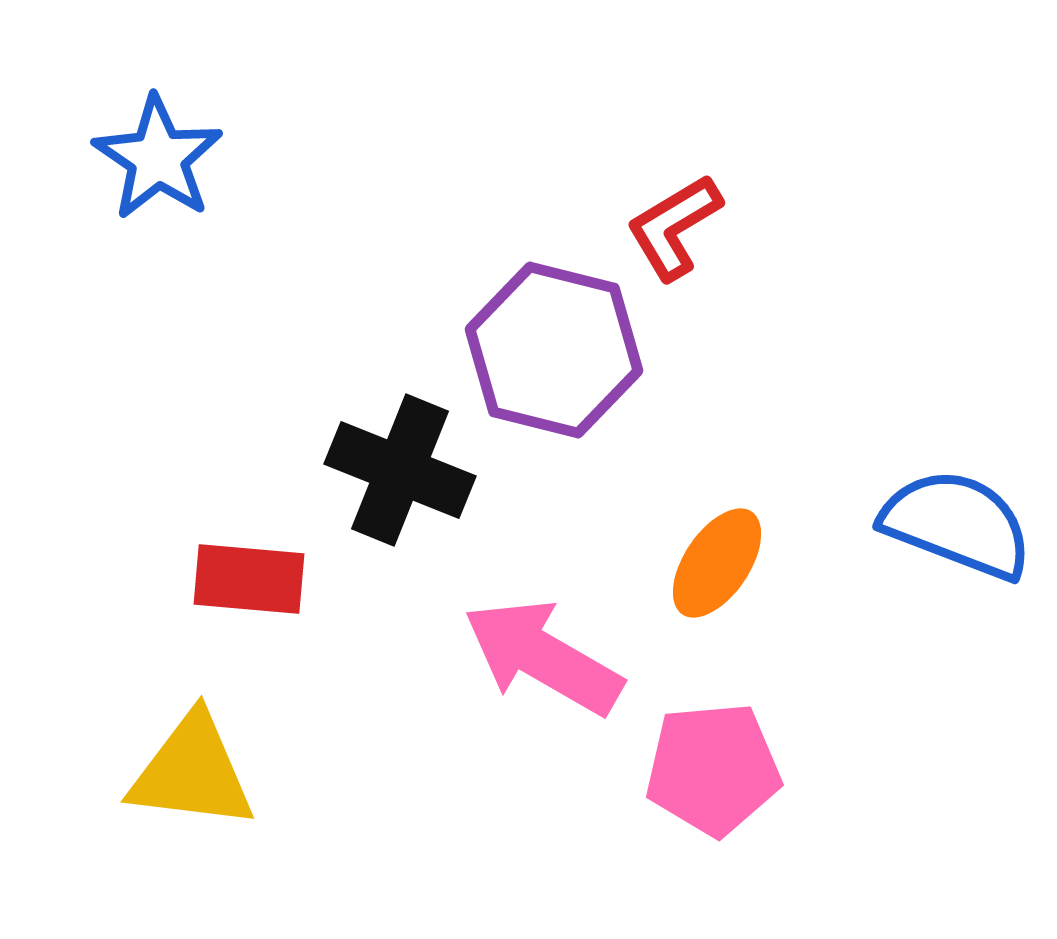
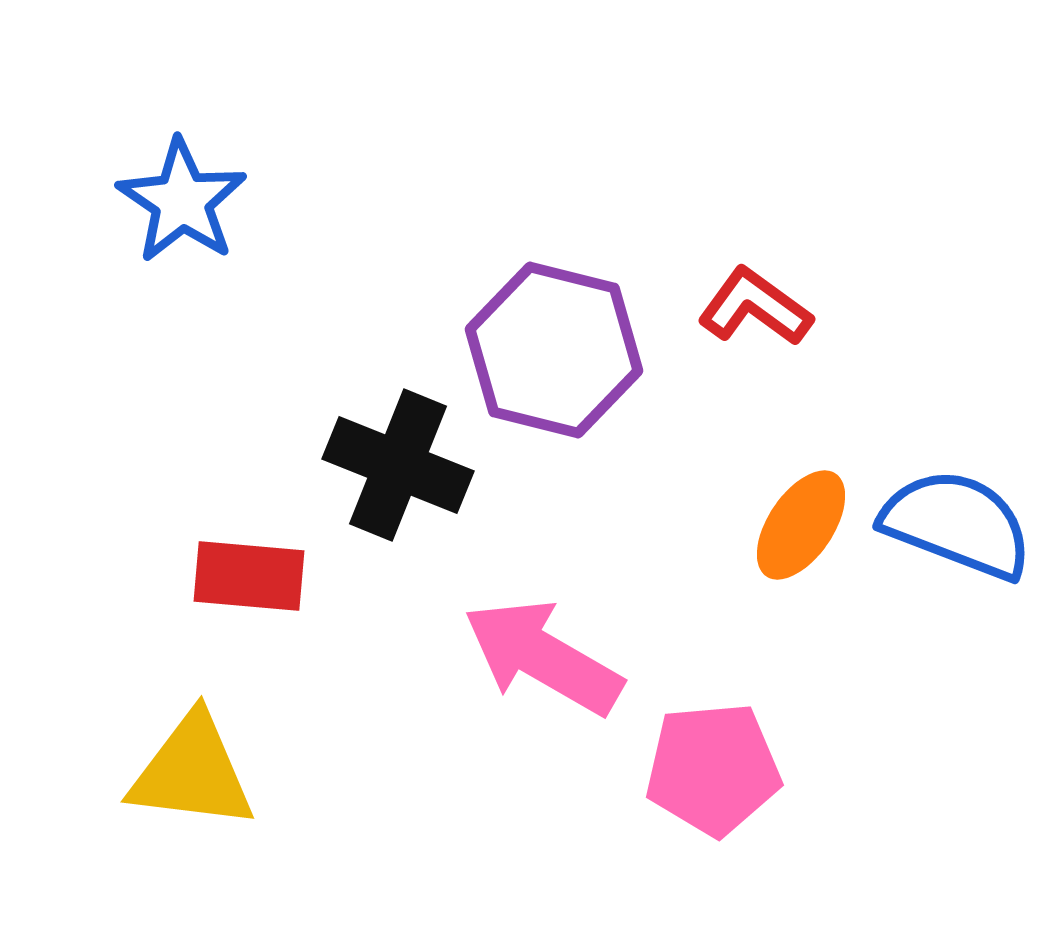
blue star: moved 24 px right, 43 px down
red L-shape: moved 81 px right, 80 px down; rotated 67 degrees clockwise
black cross: moved 2 px left, 5 px up
orange ellipse: moved 84 px right, 38 px up
red rectangle: moved 3 px up
